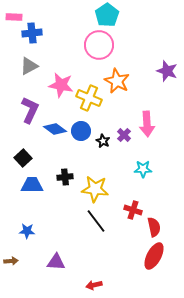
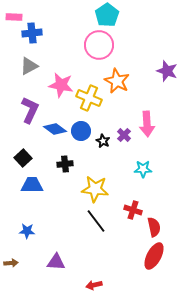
black cross: moved 13 px up
brown arrow: moved 2 px down
